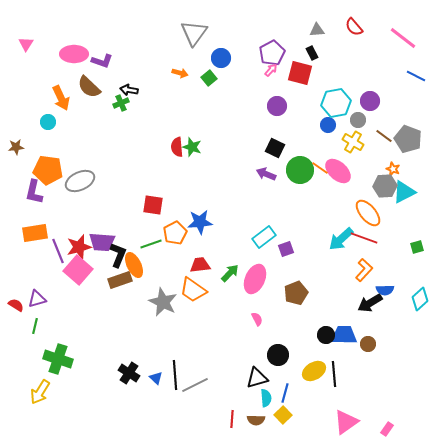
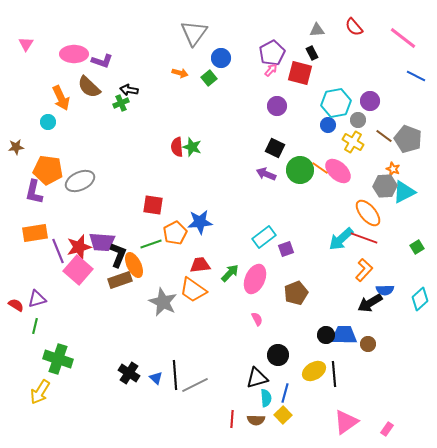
green square at (417, 247): rotated 16 degrees counterclockwise
